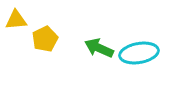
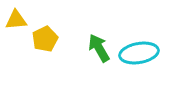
green arrow: rotated 36 degrees clockwise
